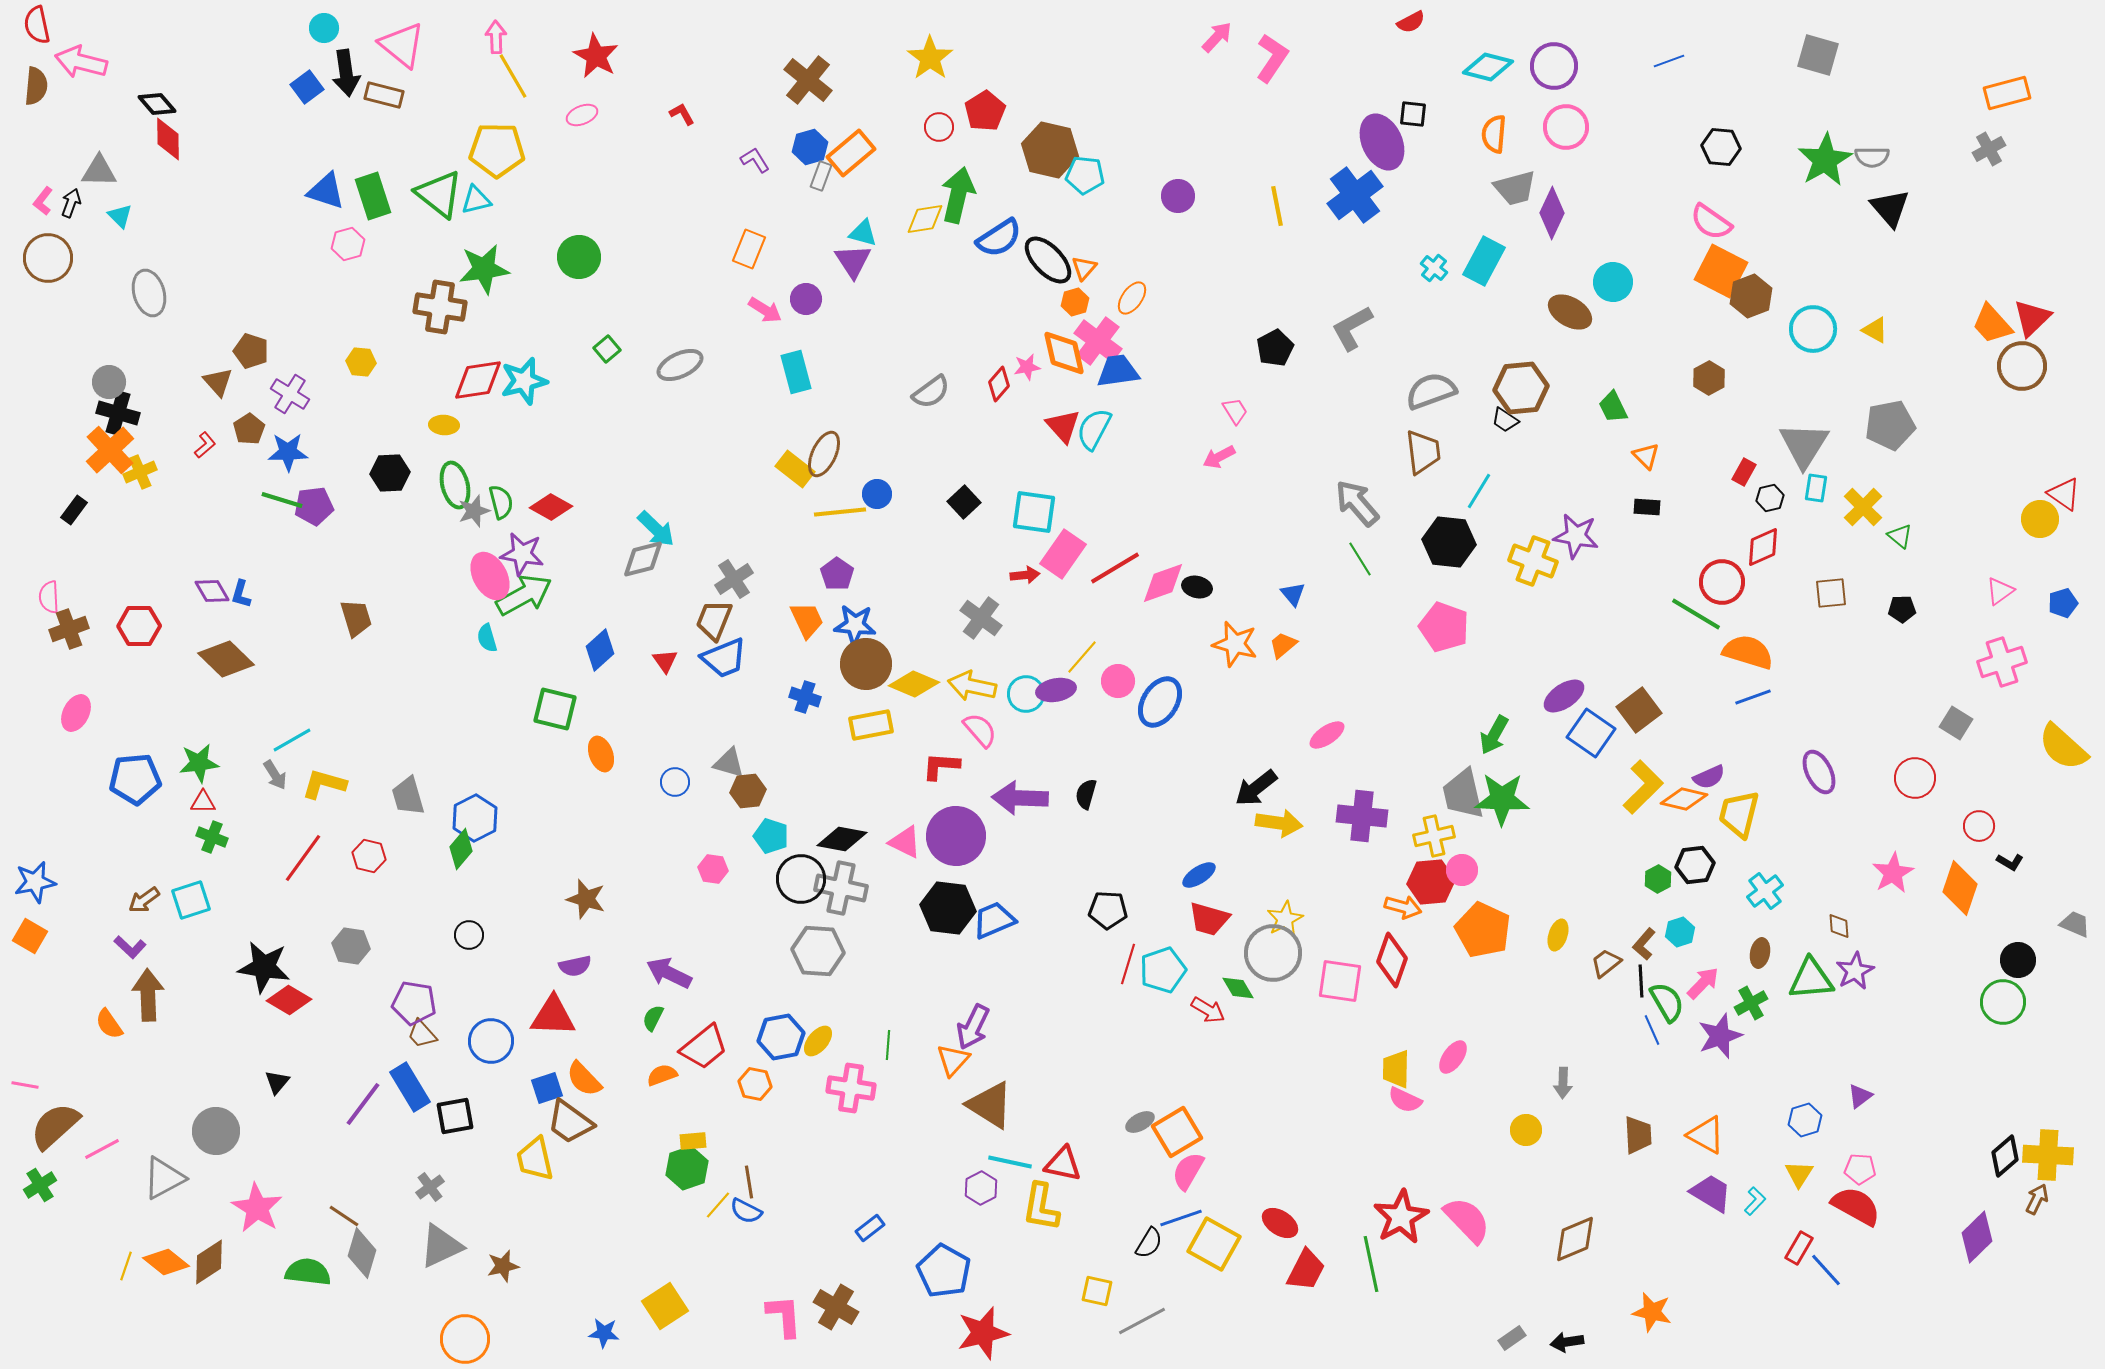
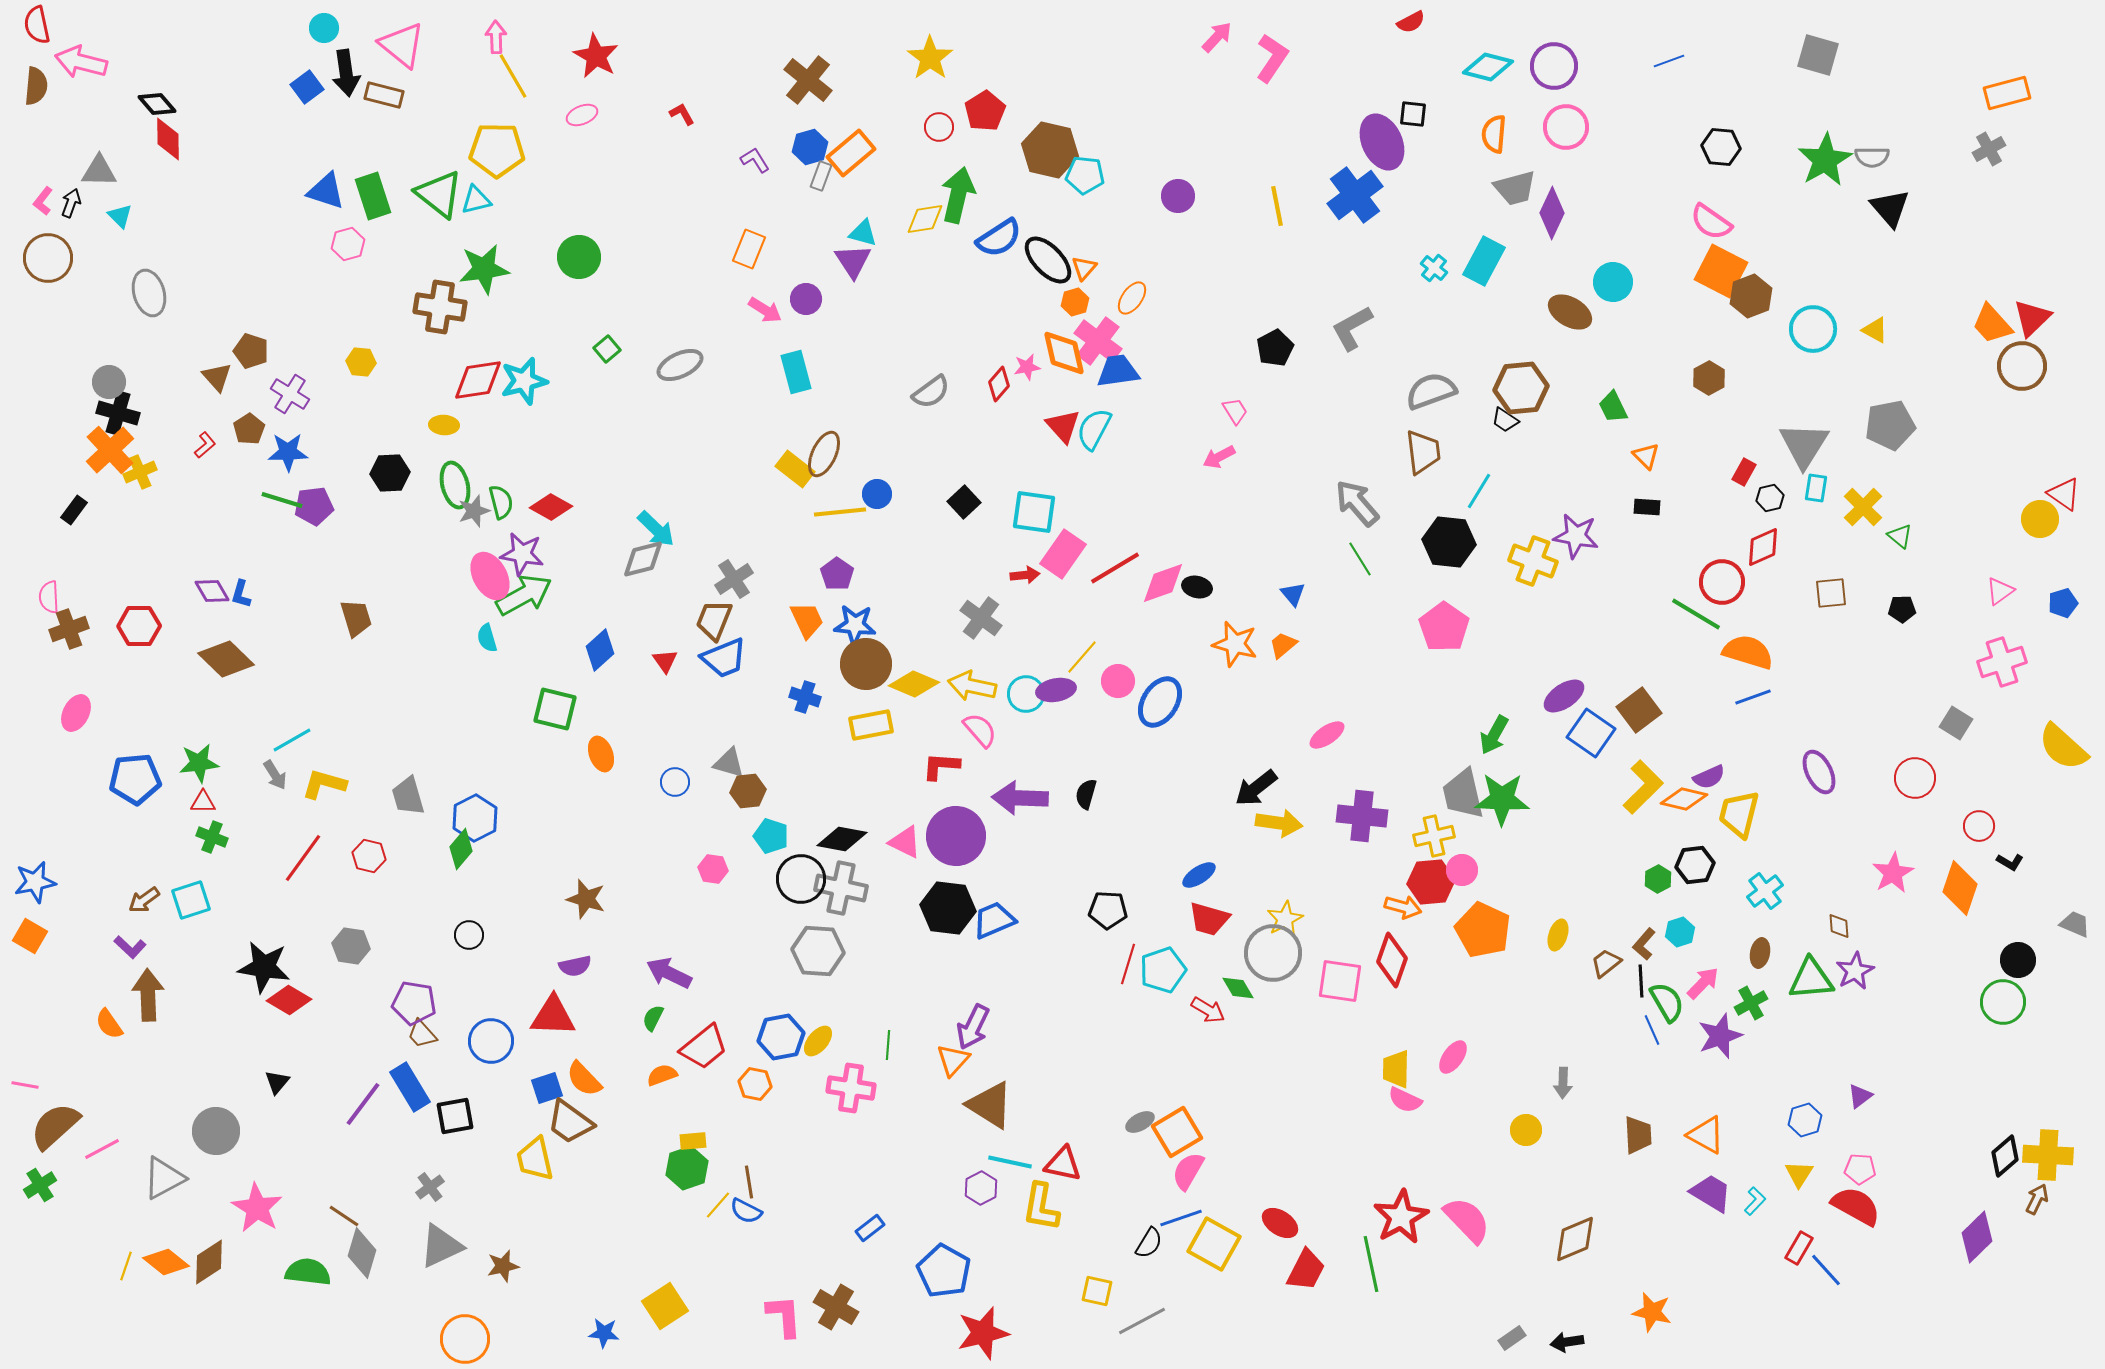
brown triangle at (218, 382): moved 1 px left, 5 px up
pink pentagon at (1444, 627): rotated 15 degrees clockwise
